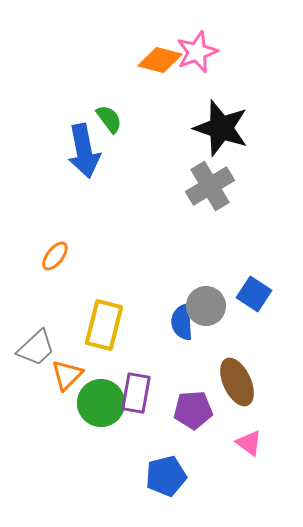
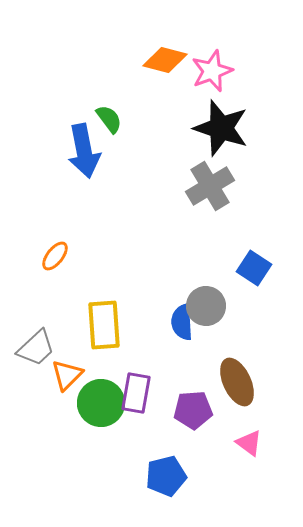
pink star: moved 15 px right, 19 px down
orange diamond: moved 5 px right
blue square: moved 26 px up
yellow rectangle: rotated 18 degrees counterclockwise
